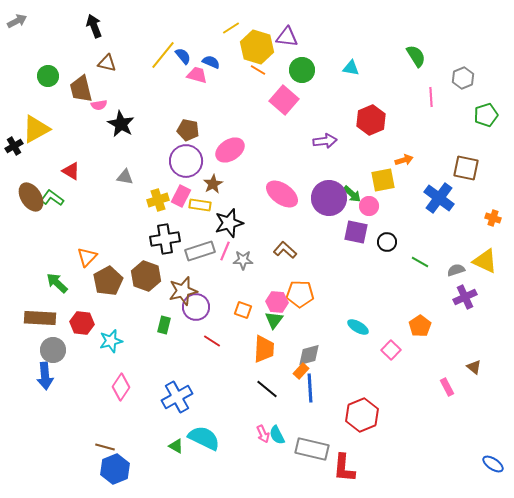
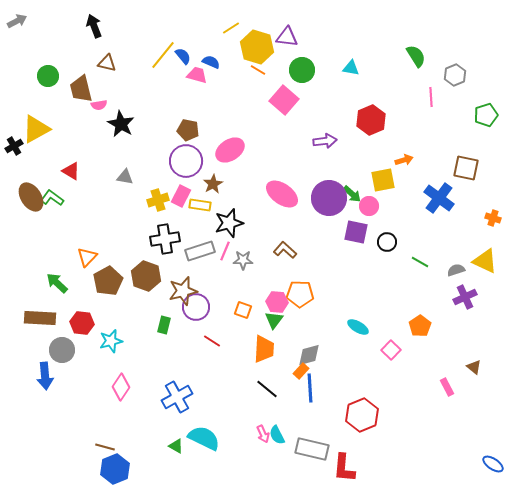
gray hexagon at (463, 78): moved 8 px left, 3 px up
gray circle at (53, 350): moved 9 px right
